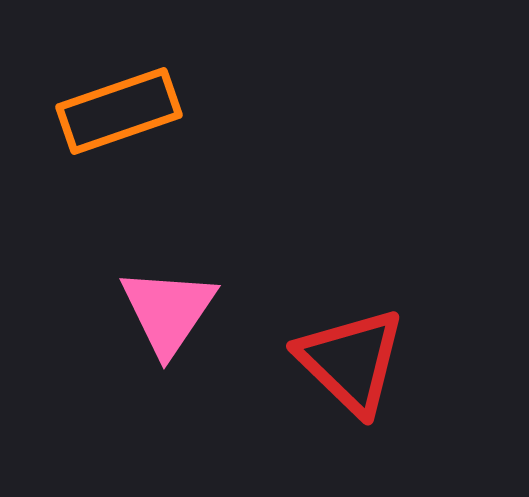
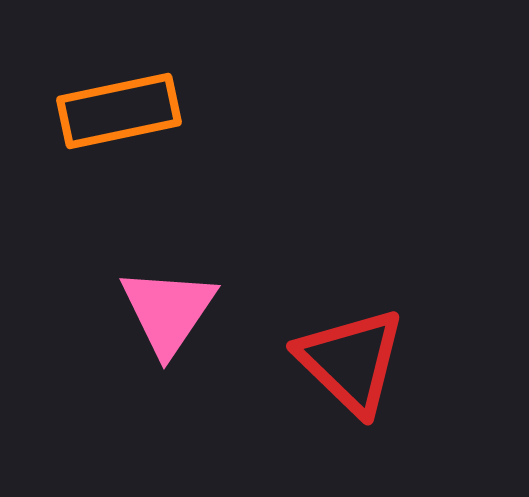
orange rectangle: rotated 7 degrees clockwise
